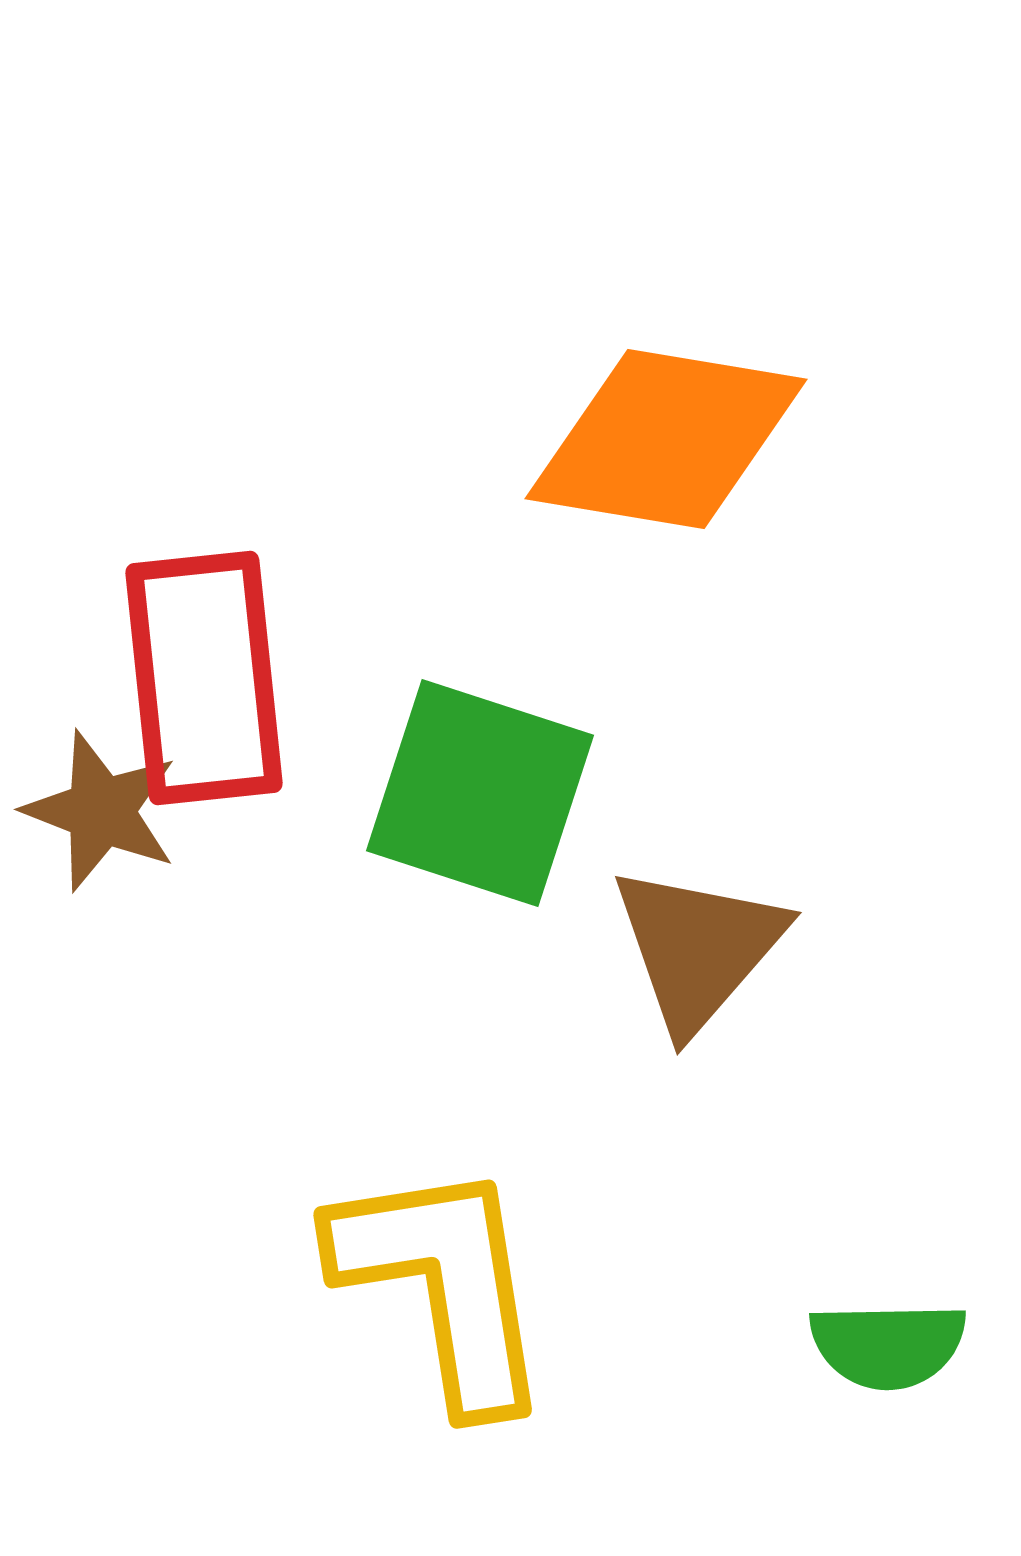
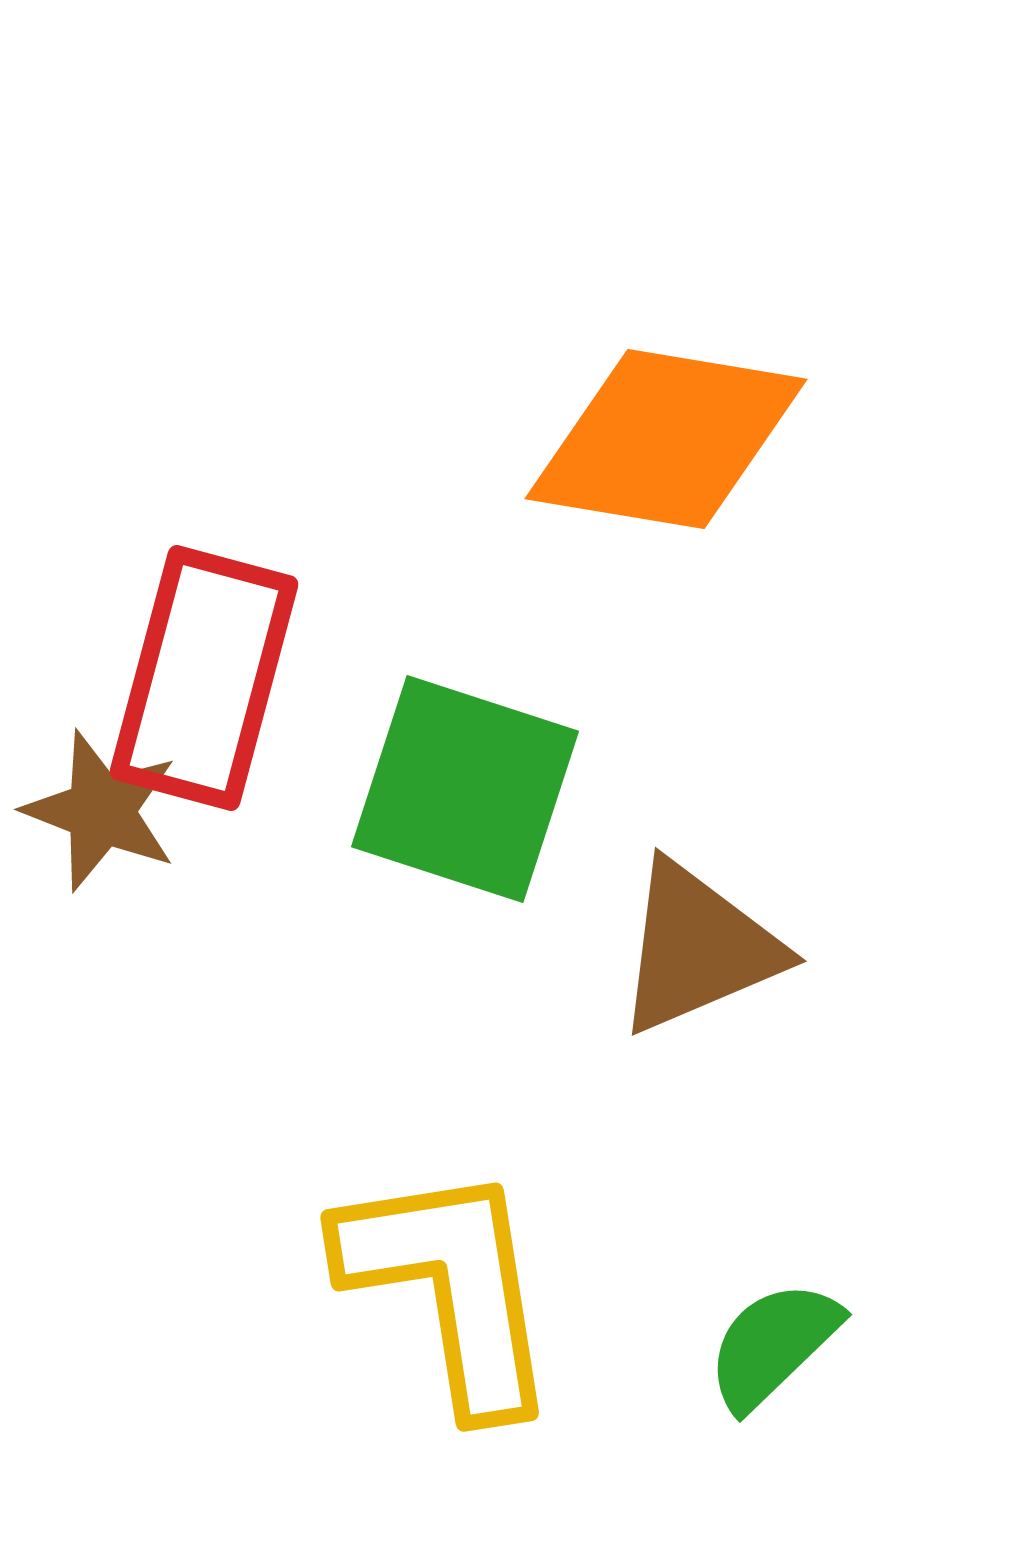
red rectangle: rotated 21 degrees clockwise
green square: moved 15 px left, 4 px up
brown triangle: rotated 26 degrees clockwise
yellow L-shape: moved 7 px right, 3 px down
green semicircle: moved 115 px left; rotated 137 degrees clockwise
